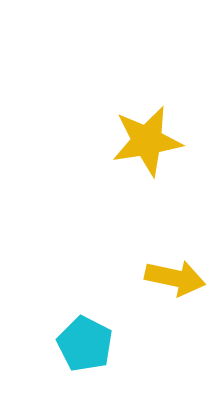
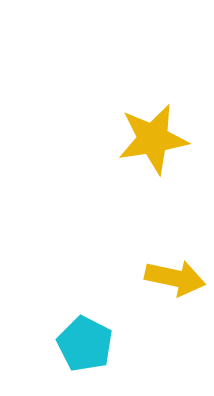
yellow star: moved 6 px right, 2 px up
